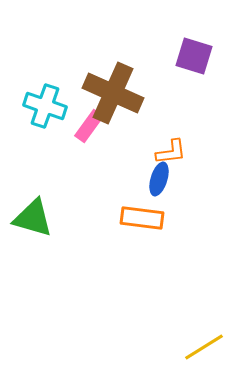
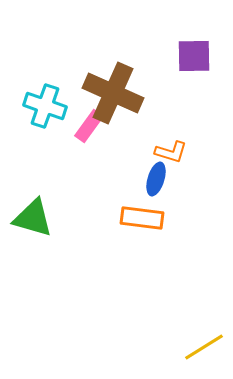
purple square: rotated 18 degrees counterclockwise
orange L-shape: rotated 24 degrees clockwise
blue ellipse: moved 3 px left
